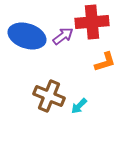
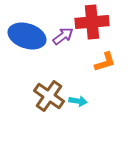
brown cross: rotated 12 degrees clockwise
cyan arrow: moved 1 px left, 5 px up; rotated 126 degrees counterclockwise
